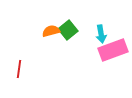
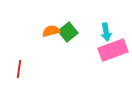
green square: moved 2 px down
cyan arrow: moved 5 px right, 2 px up
